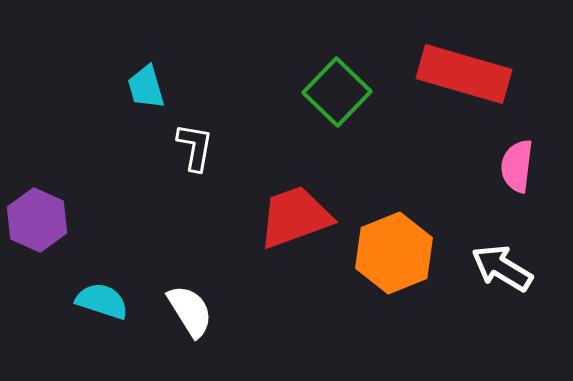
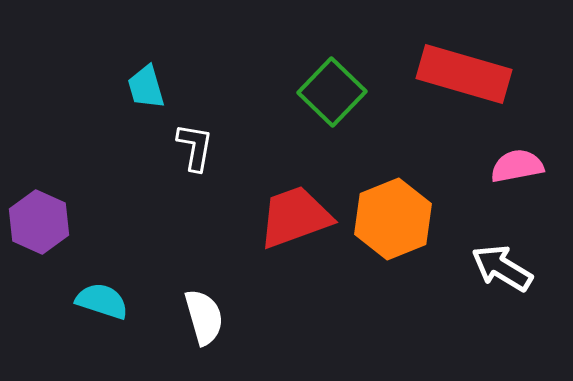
green square: moved 5 px left
pink semicircle: rotated 72 degrees clockwise
purple hexagon: moved 2 px right, 2 px down
orange hexagon: moved 1 px left, 34 px up
white semicircle: moved 14 px right, 6 px down; rotated 16 degrees clockwise
